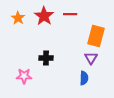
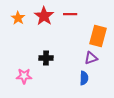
orange rectangle: moved 2 px right
purple triangle: rotated 40 degrees clockwise
